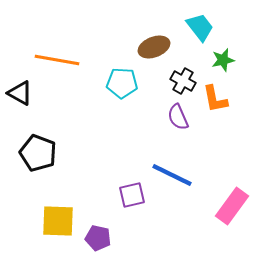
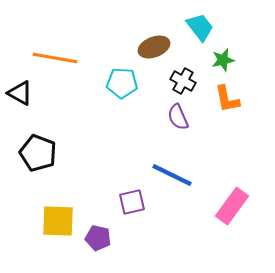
orange line: moved 2 px left, 2 px up
orange L-shape: moved 12 px right
purple square: moved 7 px down
